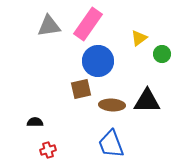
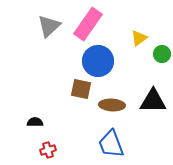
gray triangle: rotated 35 degrees counterclockwise
brown square: rotated 25 degrees clockwise
black triangle: moved 6 px right
